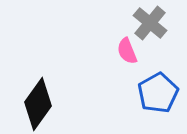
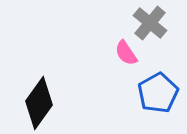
pink semicircle: moved 1 px left, 2 px down; rotated 12 degrees counterclockwise
black diamond: moved 1 px right, 1 px up
